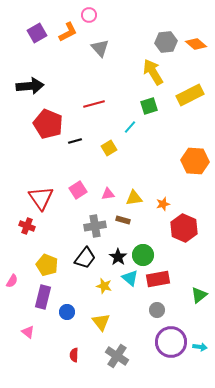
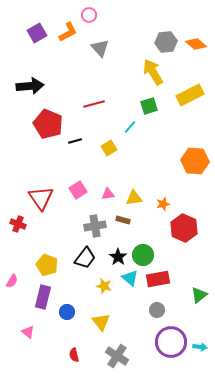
red cross at (27, 226): moved 9 px left, 2 px up
red semicircle at (74, 355): rotated 16 degrees counterclockwise
